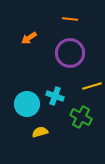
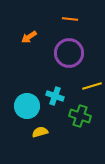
orange arrow: moved 1 px up
purple circle: moved 1 px left
cyan circle: moved 2 px down
green cross: moved 1 px left, 1 px up; rotated 10 degrees counterclockwise
